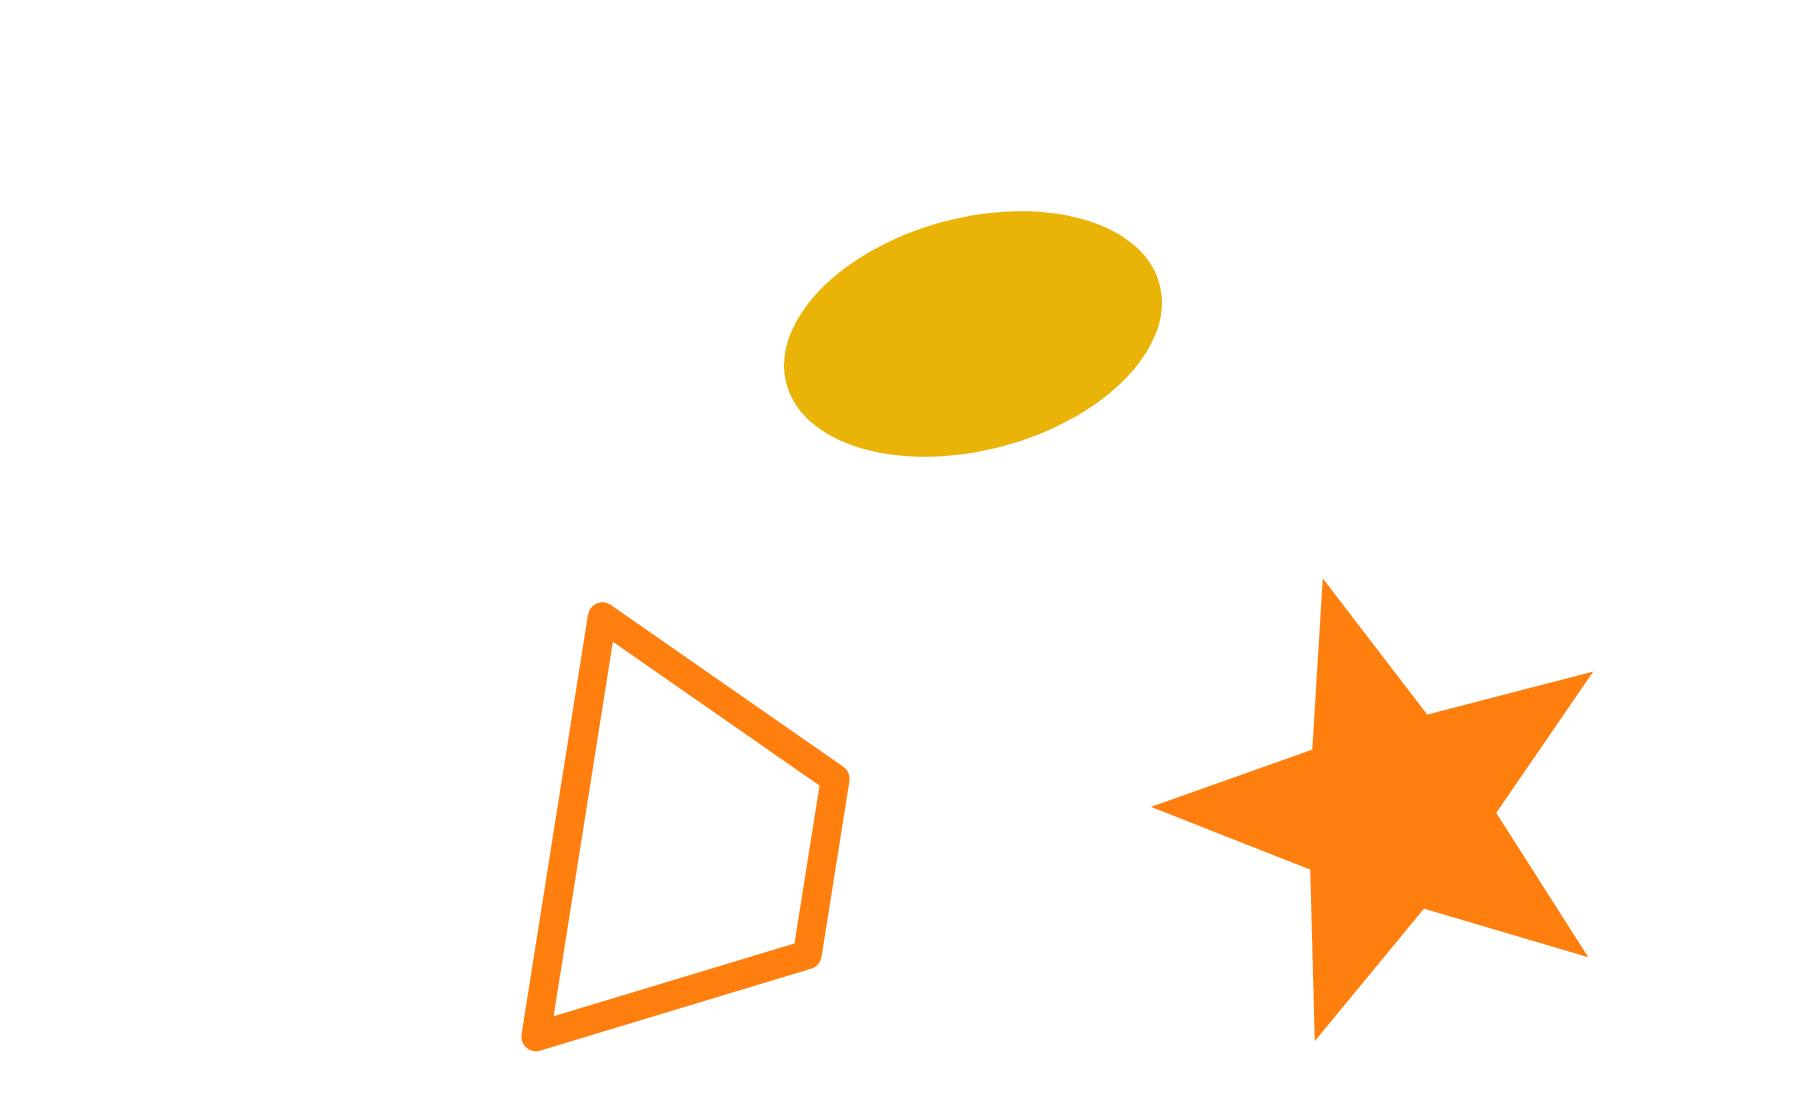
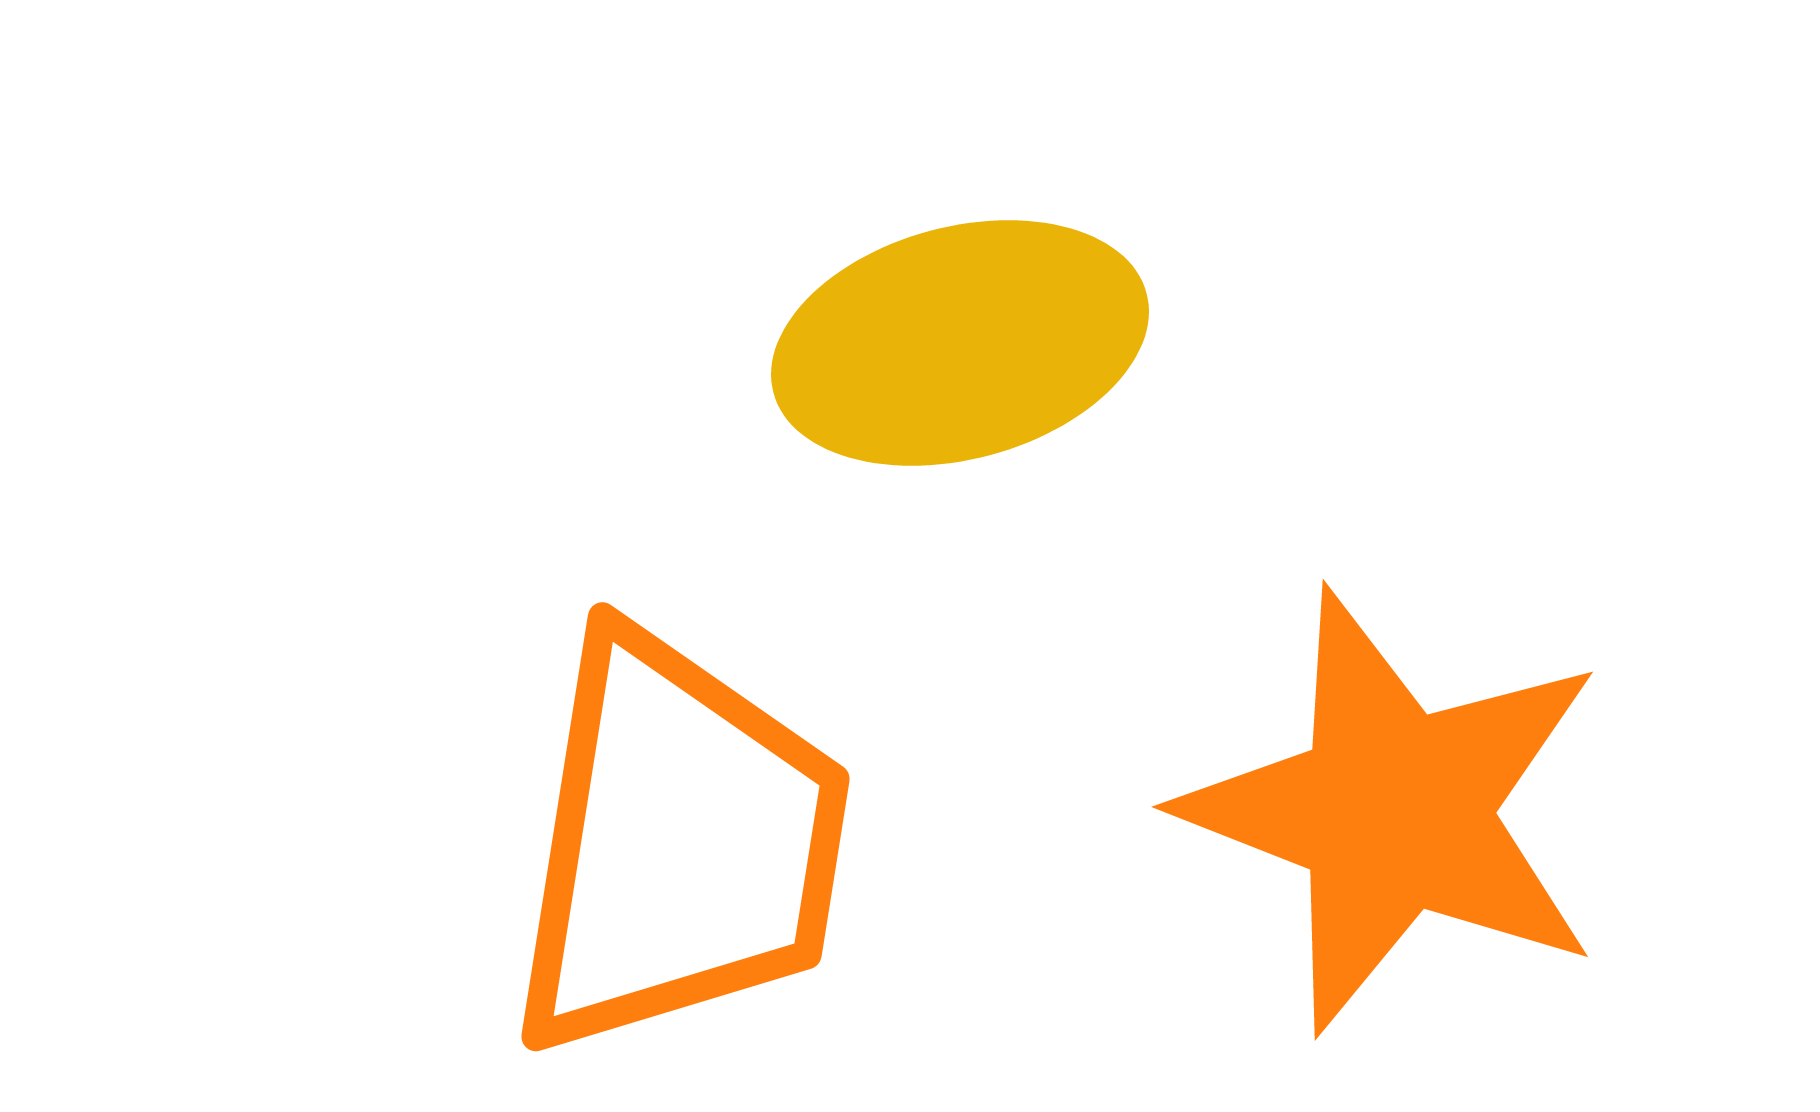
yellow ellipse: moved 13 px left, 9 px down
